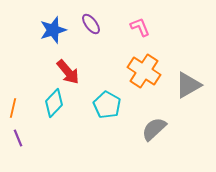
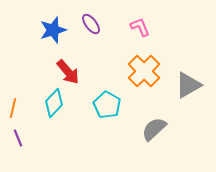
orange cross: rotated 12 degrees clockwise
